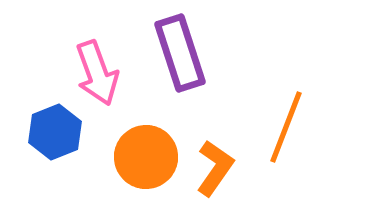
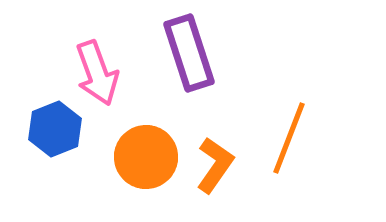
purple rectangle: moved 9 px right
orange line: moved 3 px right, 11 px down
blue hexagon: moved 3 px up
orange L-shape: moved 3 px up
